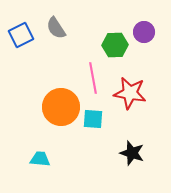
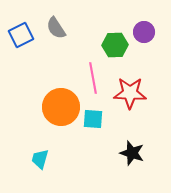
red star: rotated 8 degrees counterclockwise
cyan trapezoid: rotated 80 degrees counterclockwise
